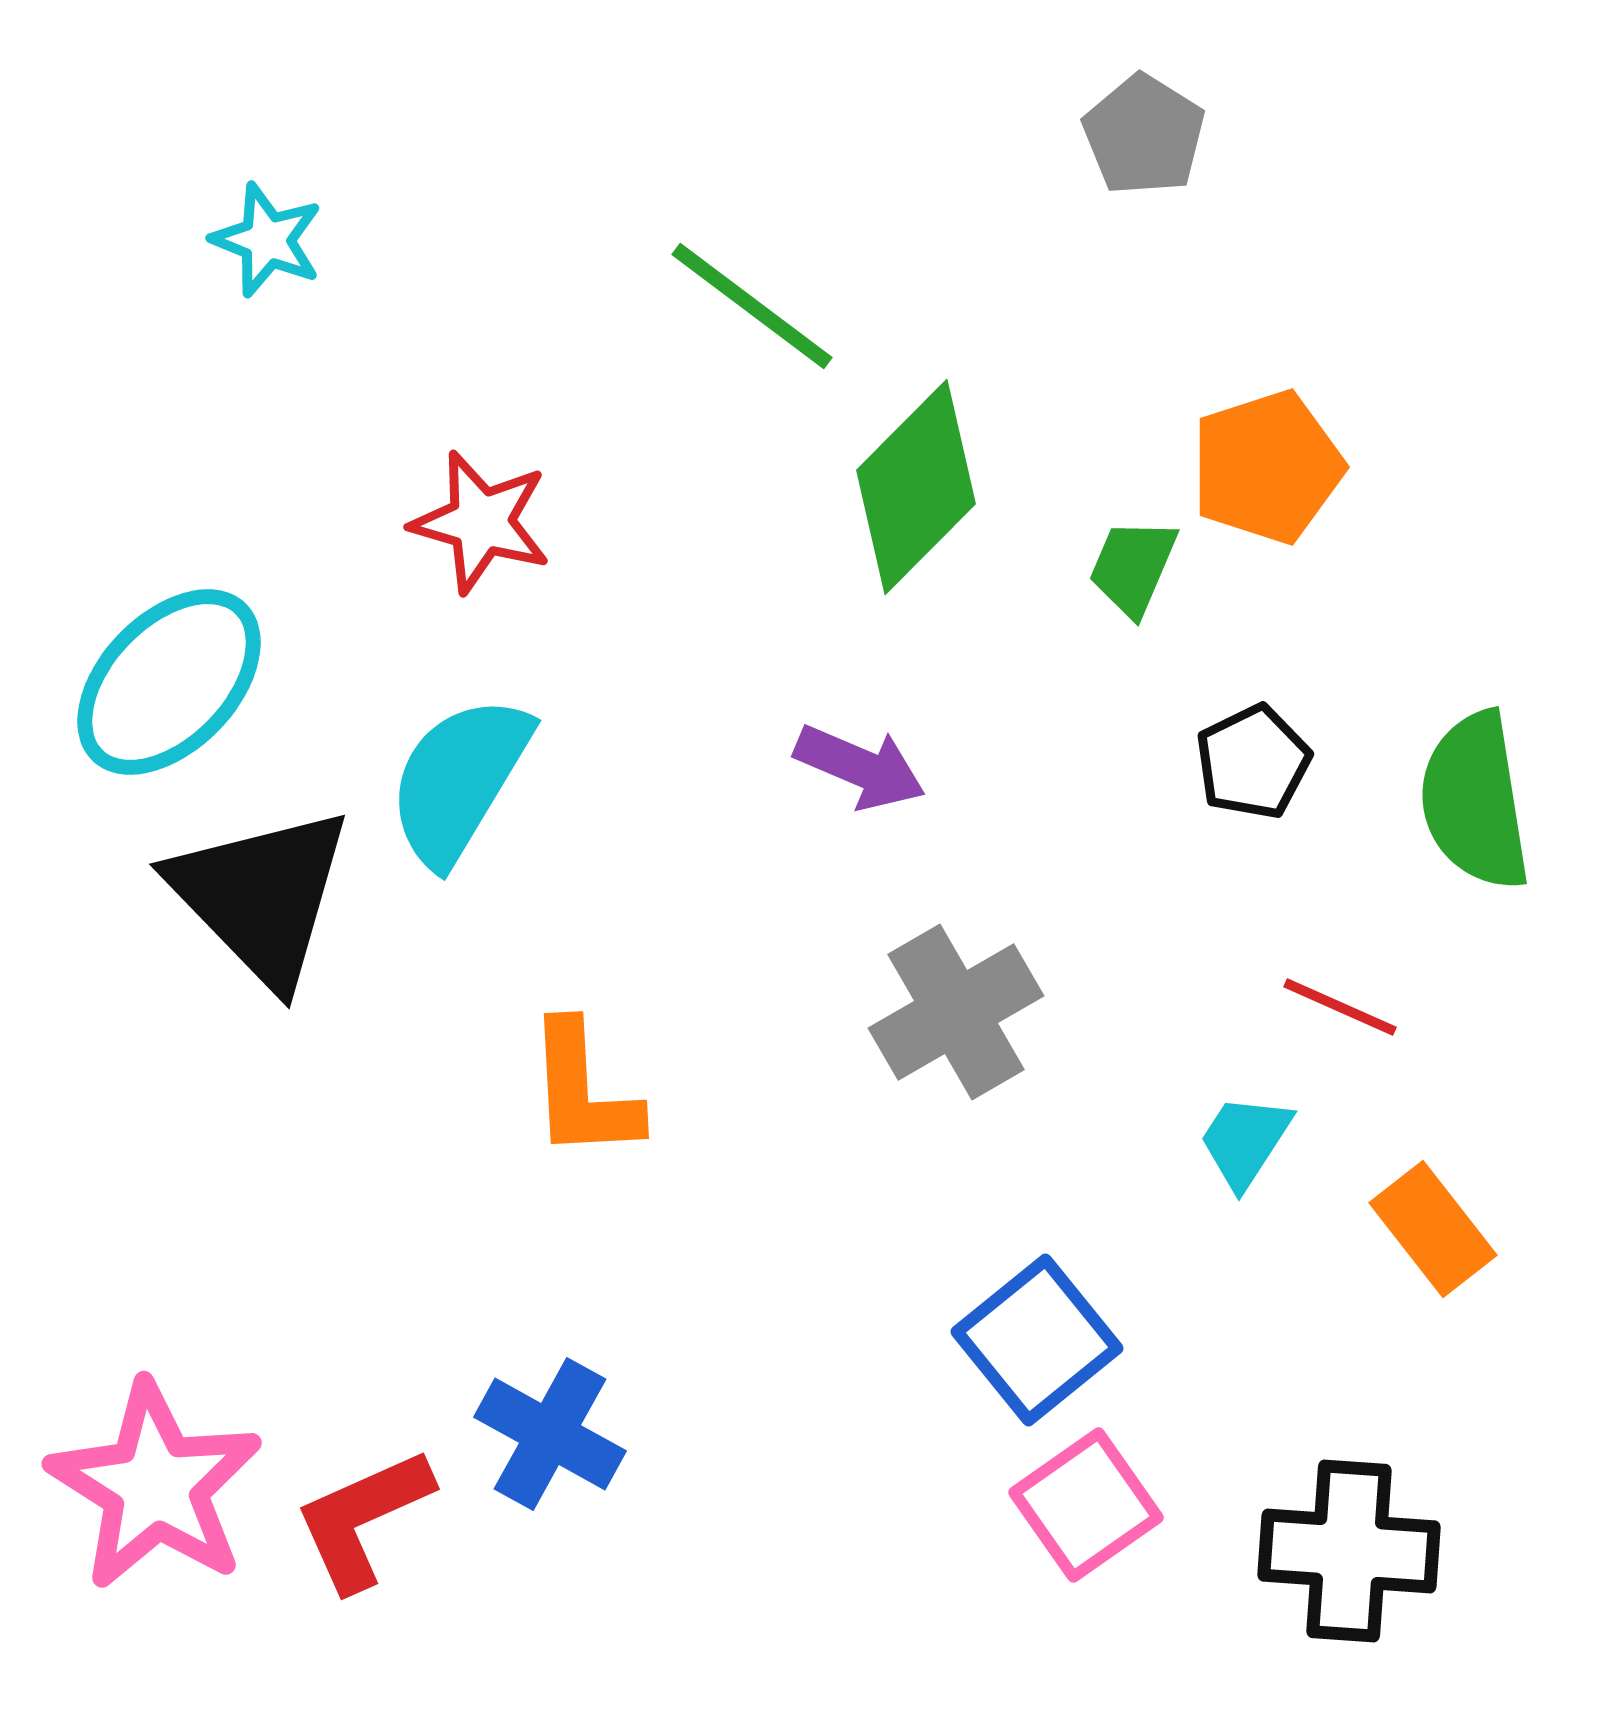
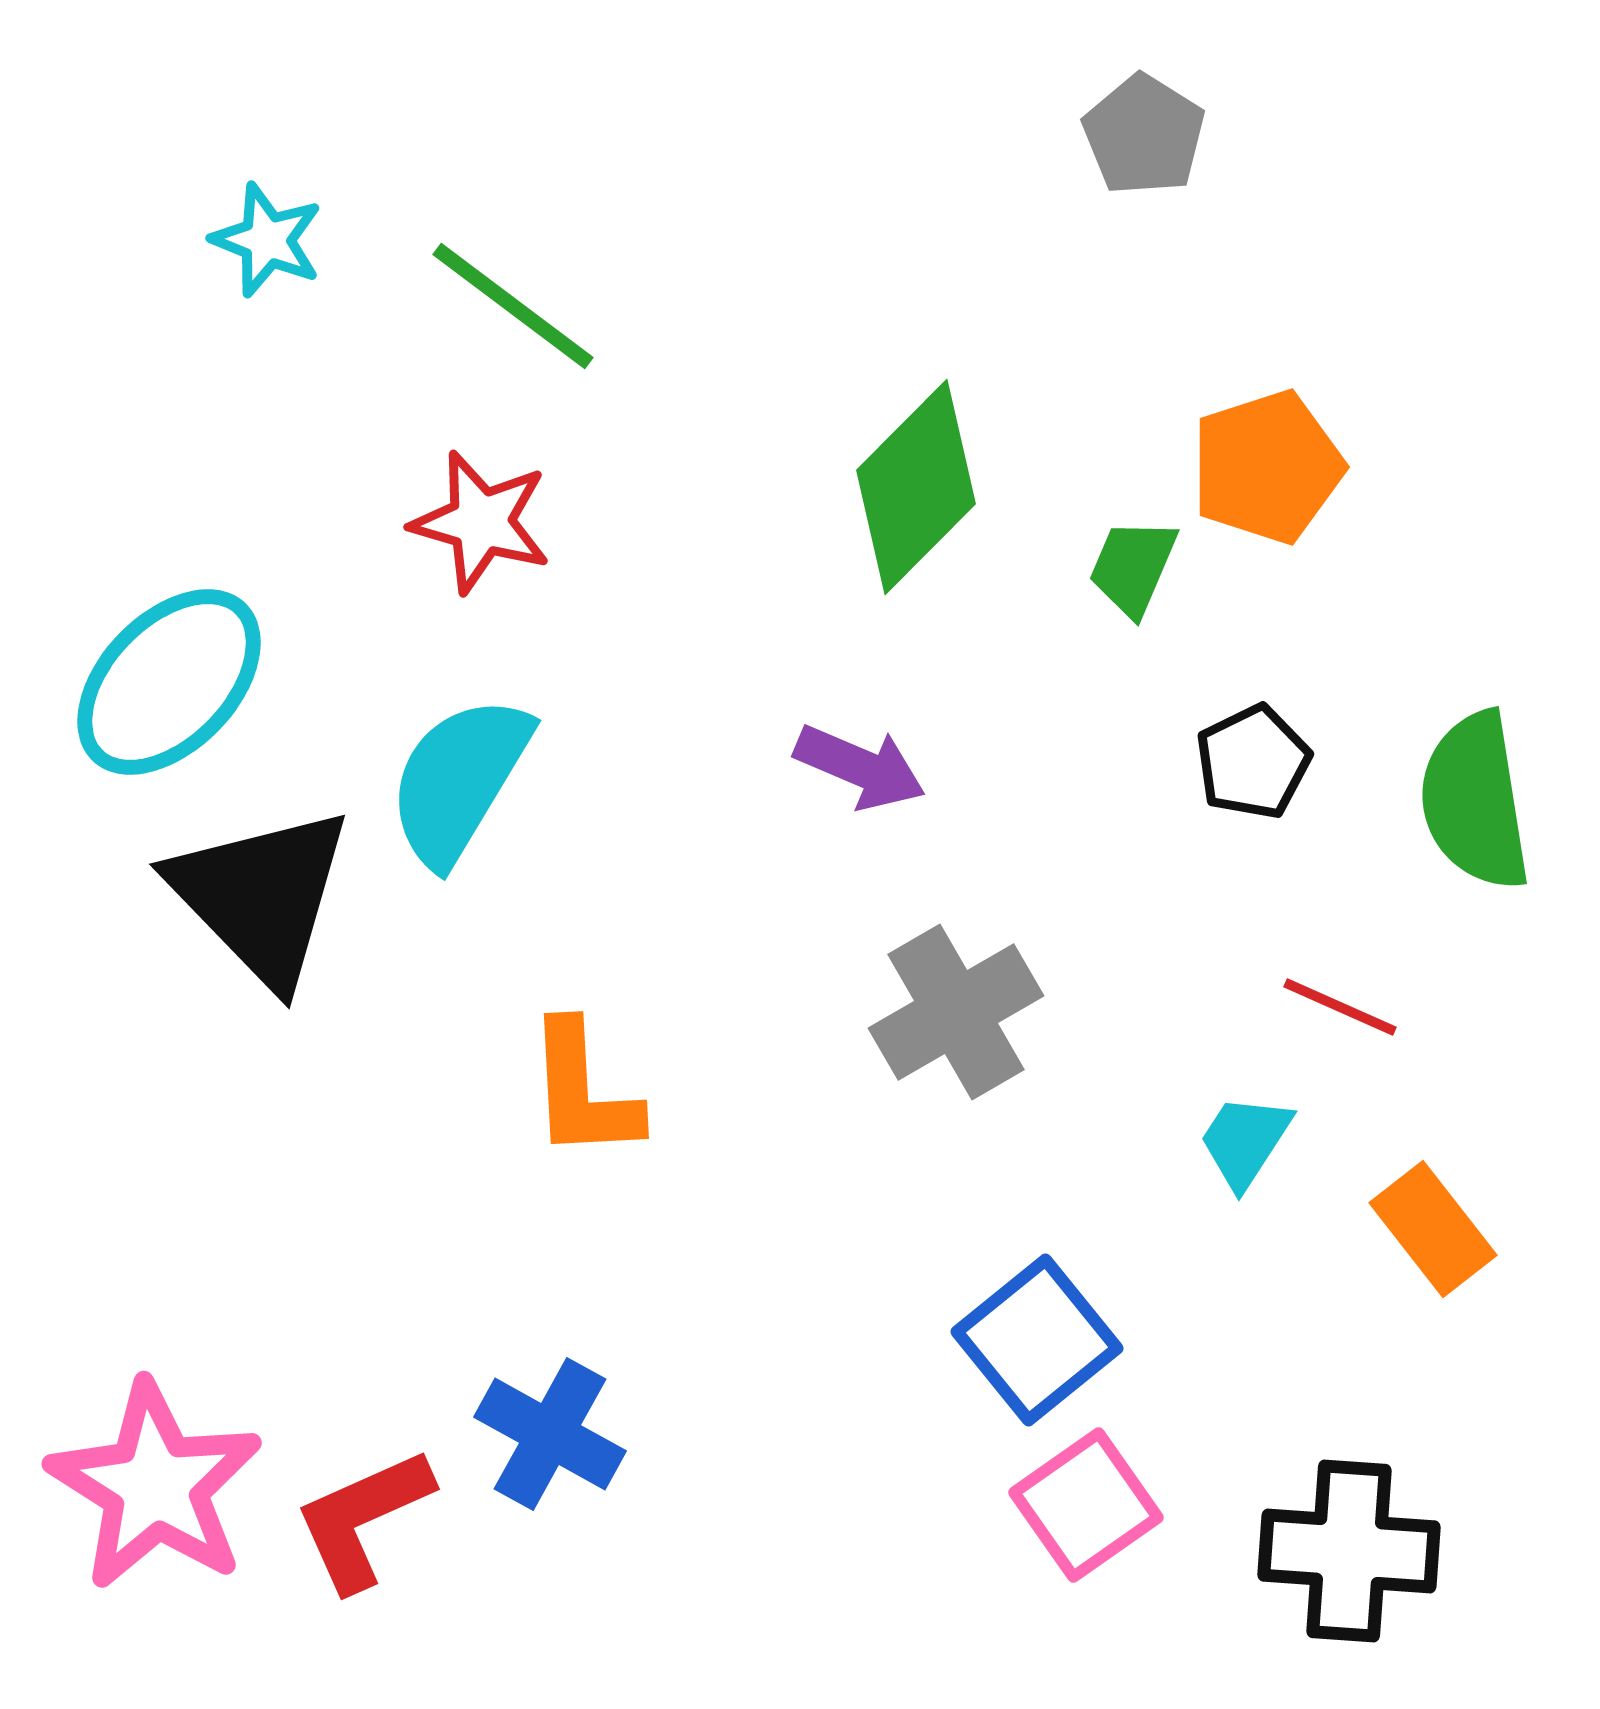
green line: moved 239 px left
